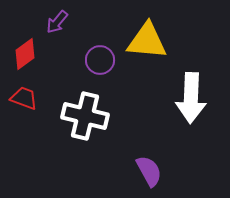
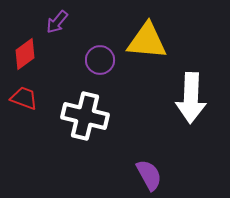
purple semicircle: moved 4 px down
